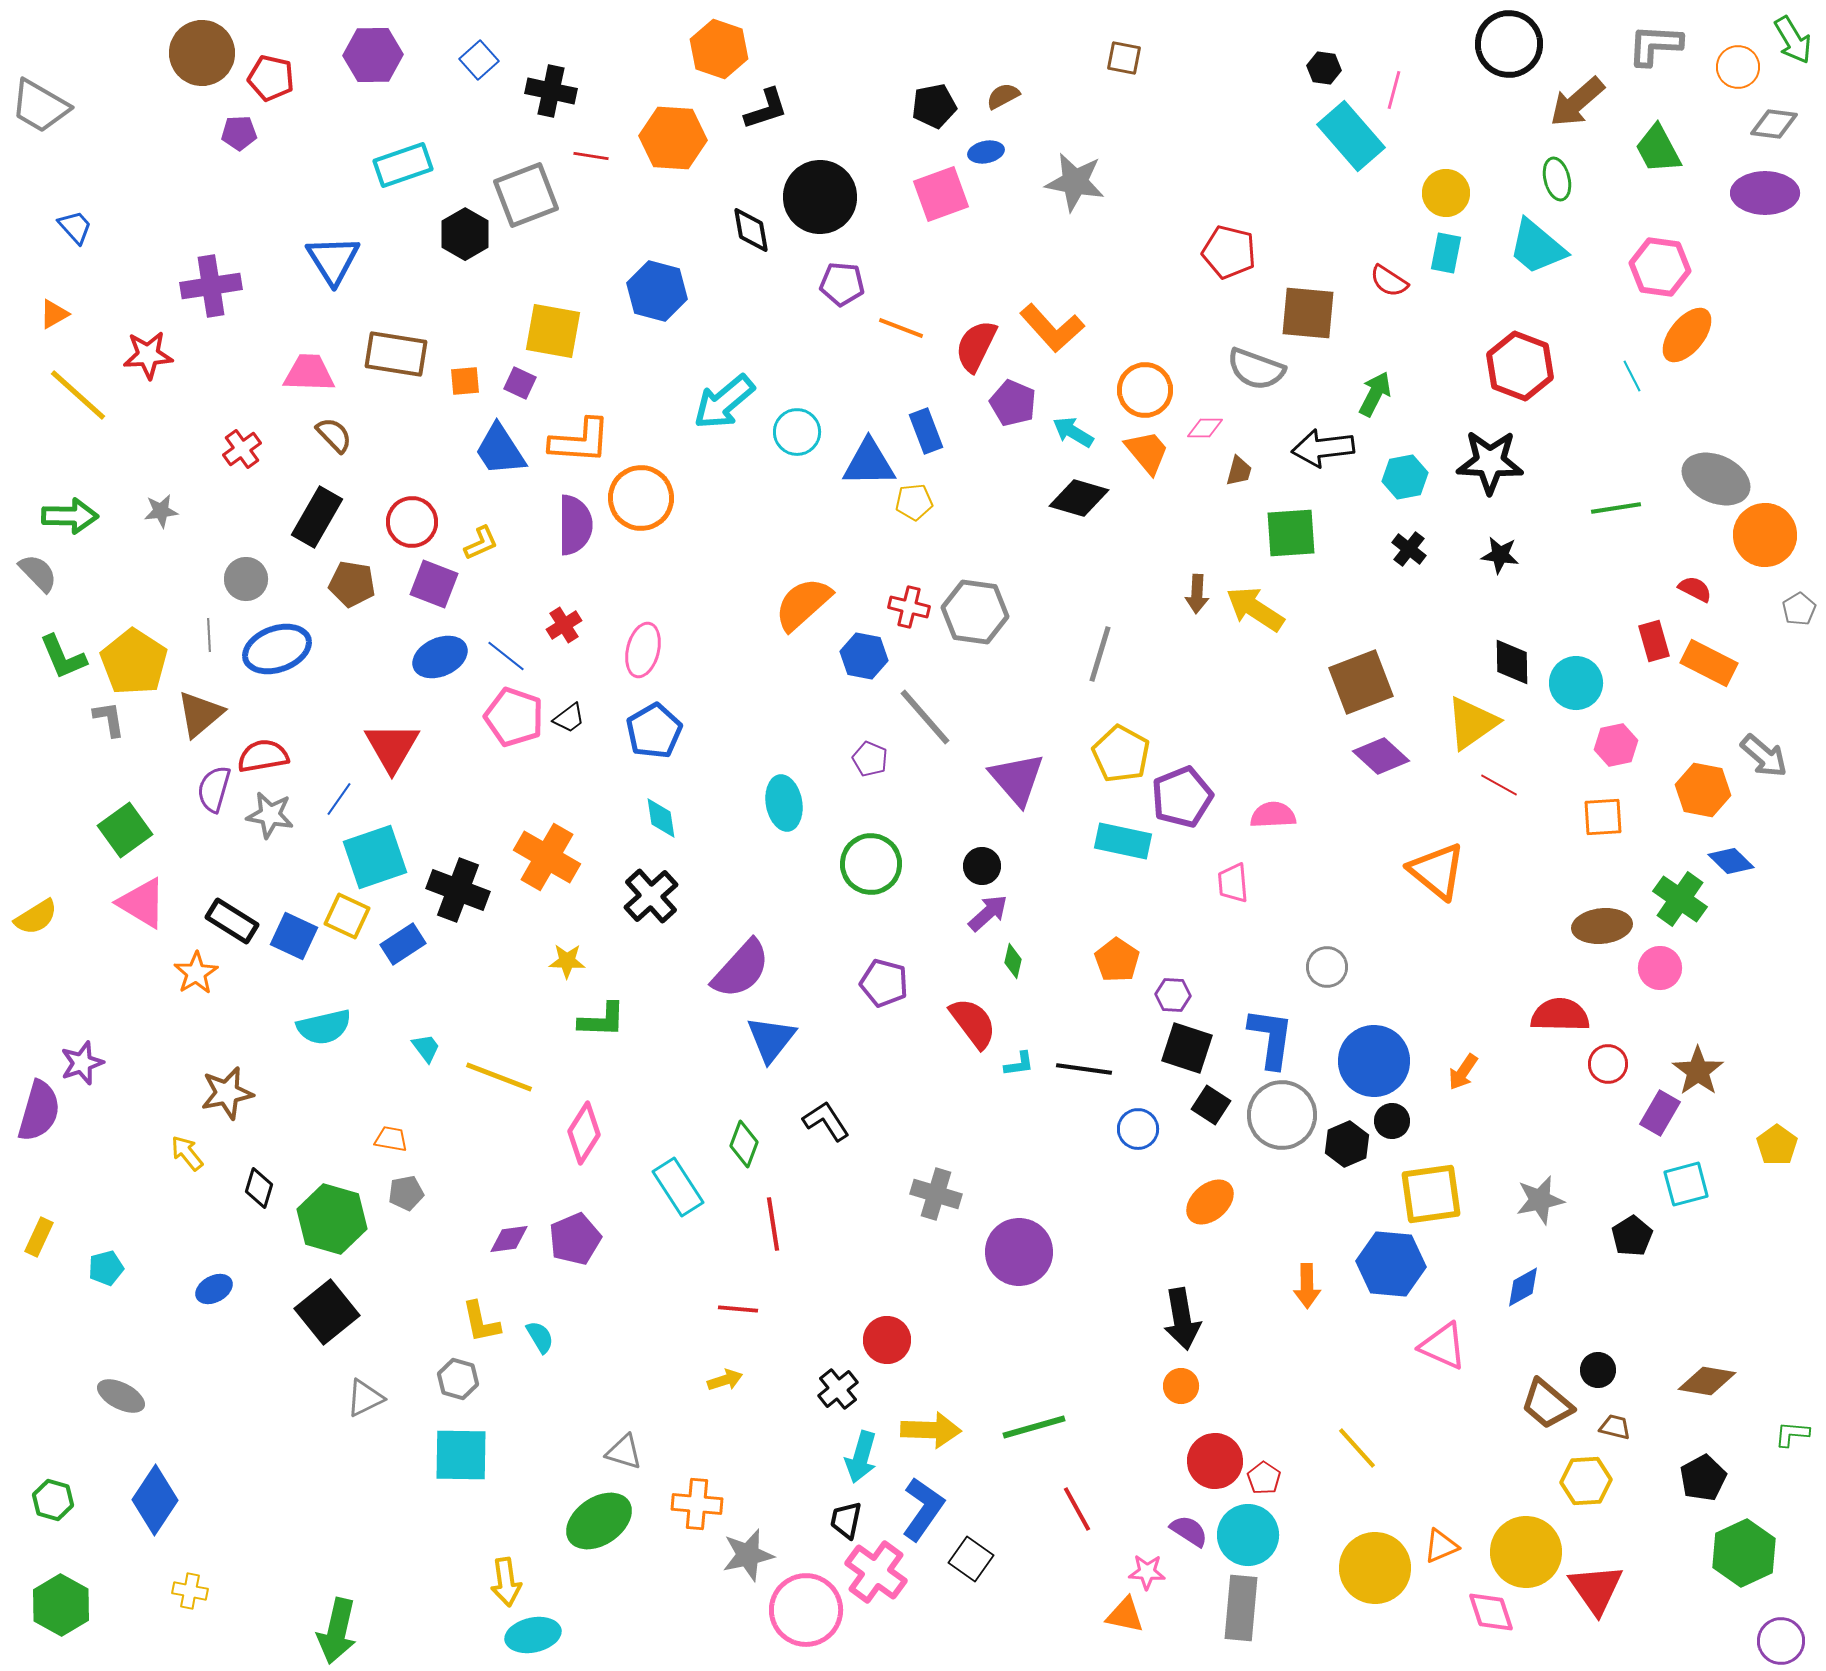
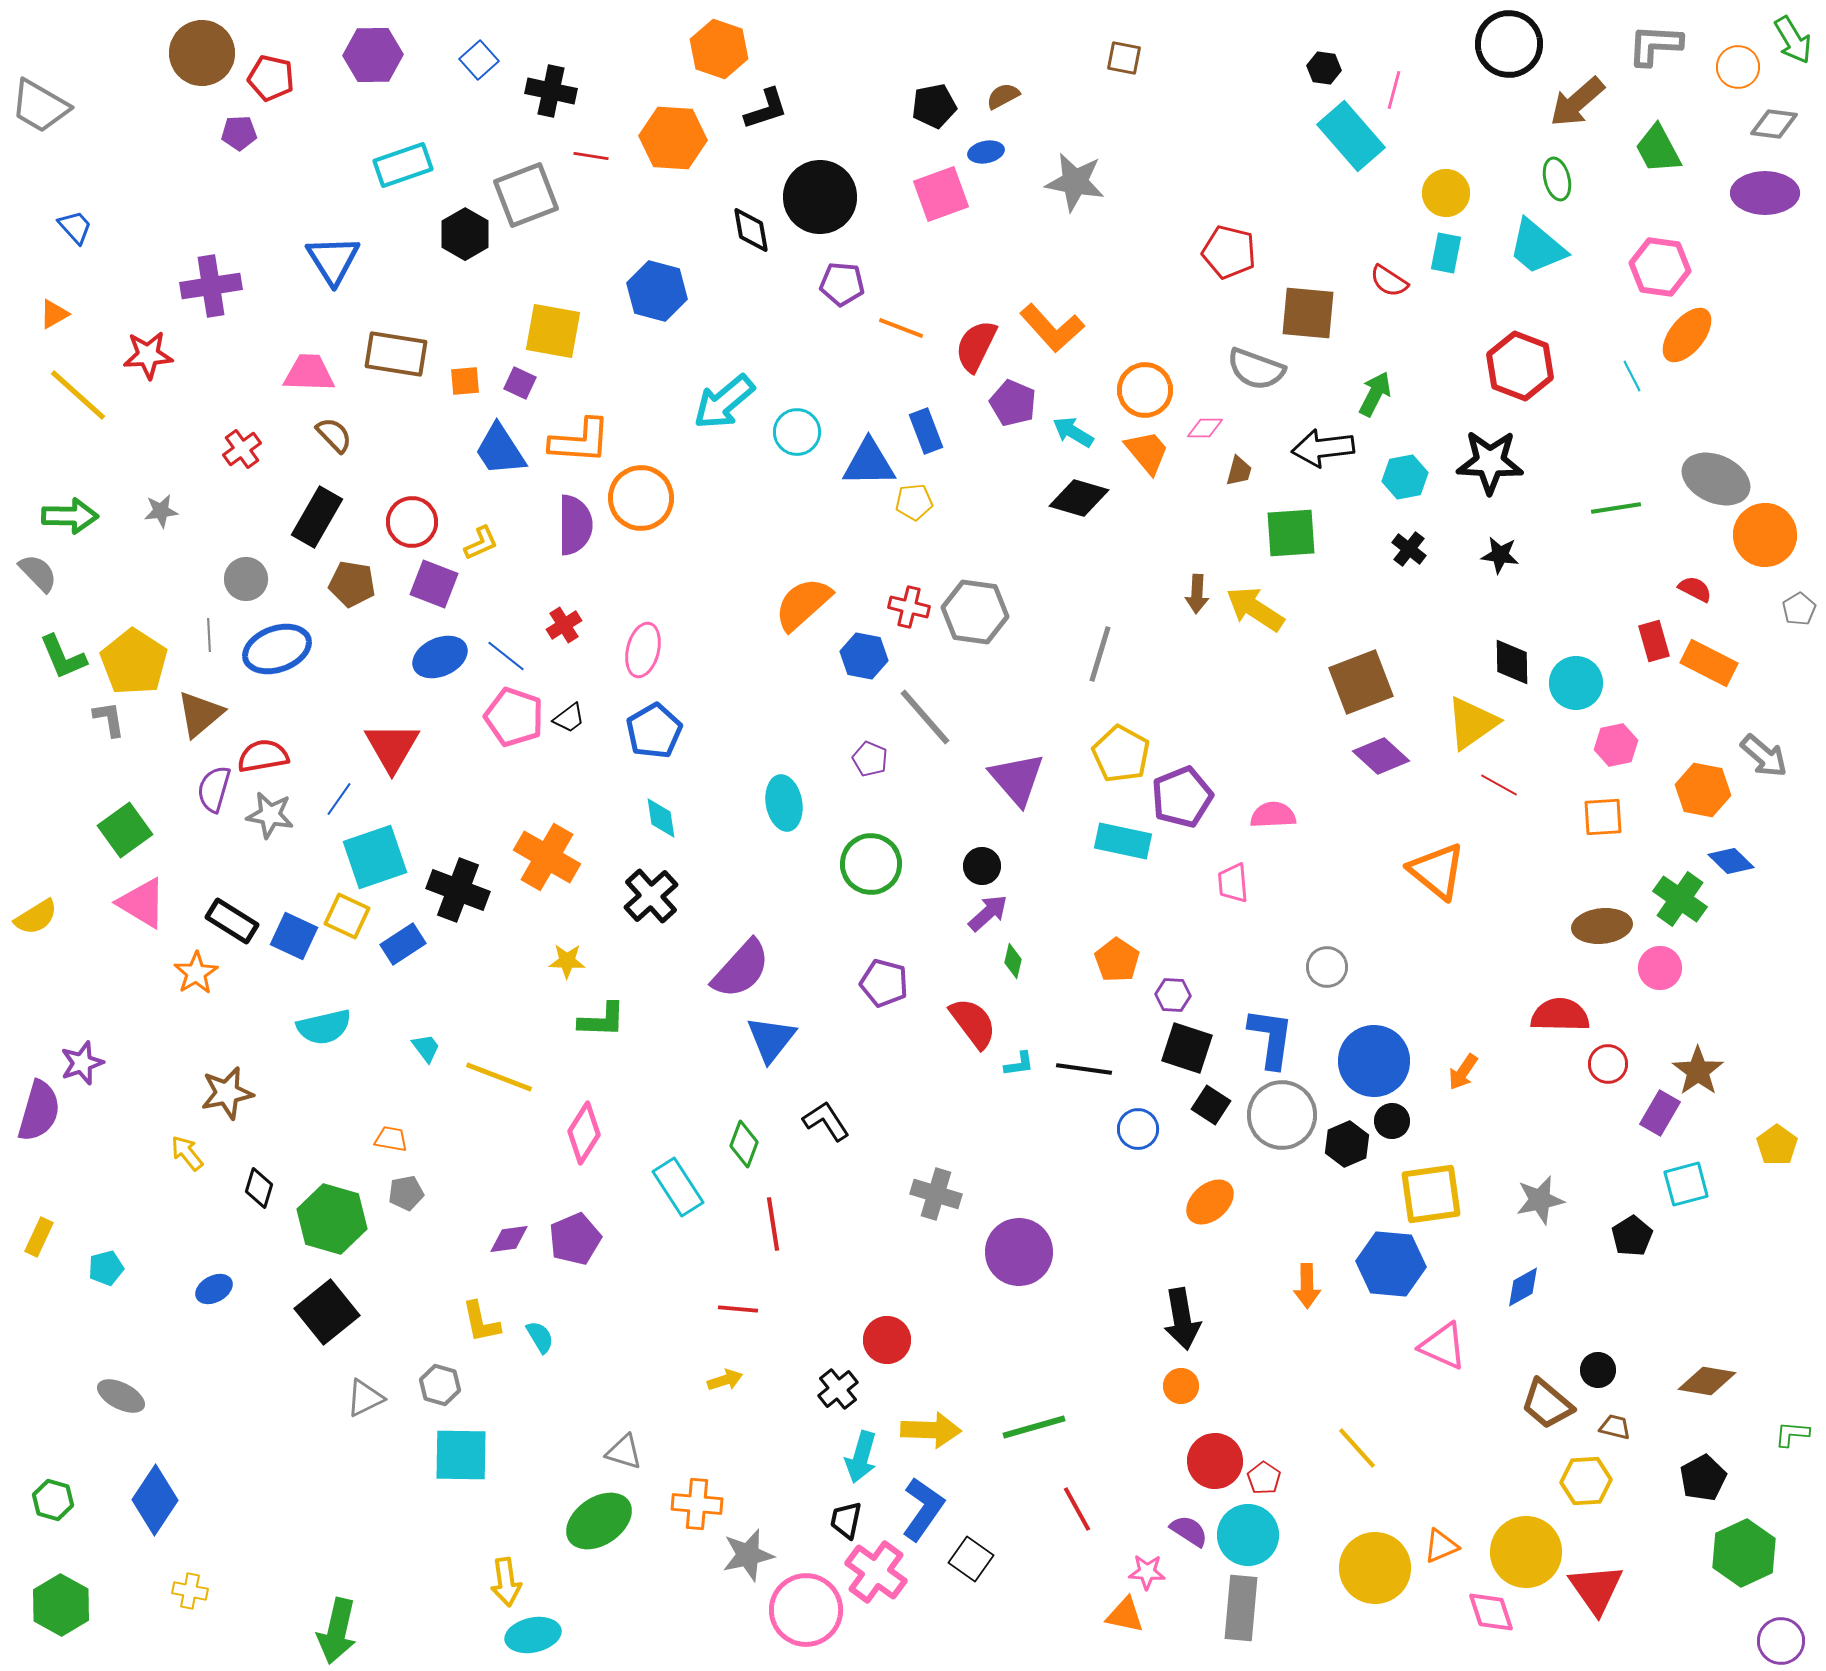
gray hexagon at (458, 1379): moved 18 px left, 6 px down
